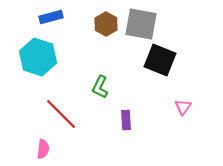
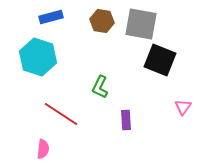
brown hexagon: moved 4 px left, 3 px up; rotated 20 degrees counterclockwise
red line: rotated 12 degrees counterclockwise
